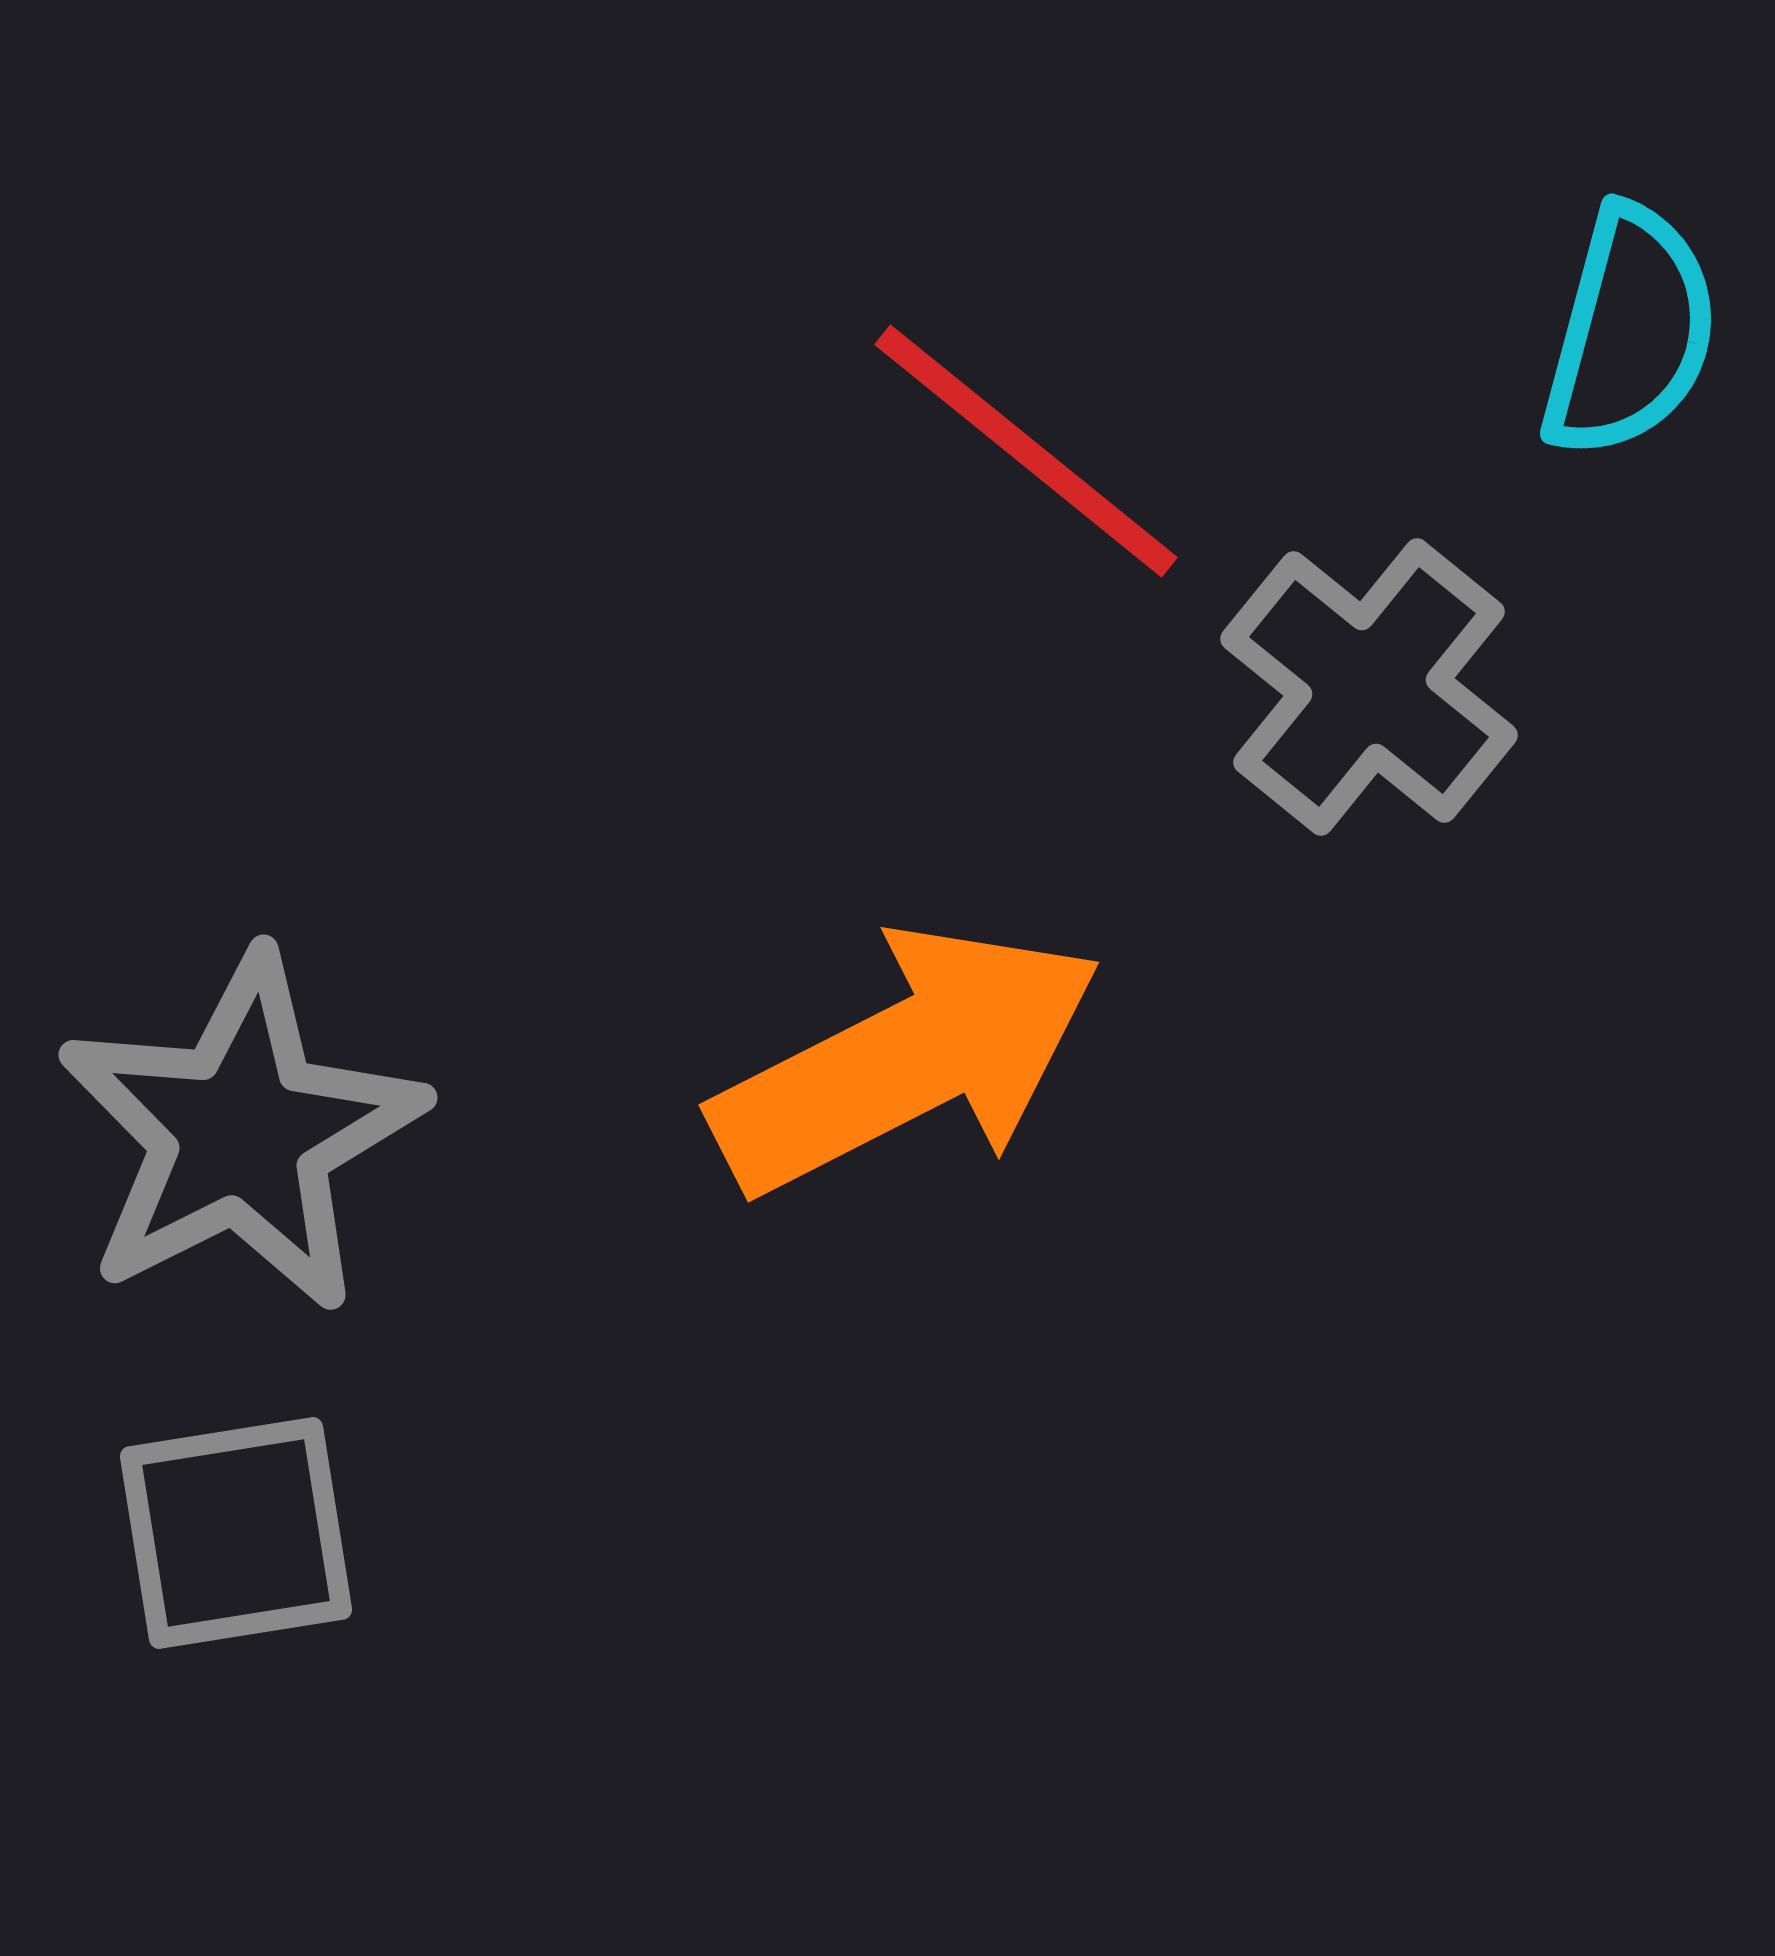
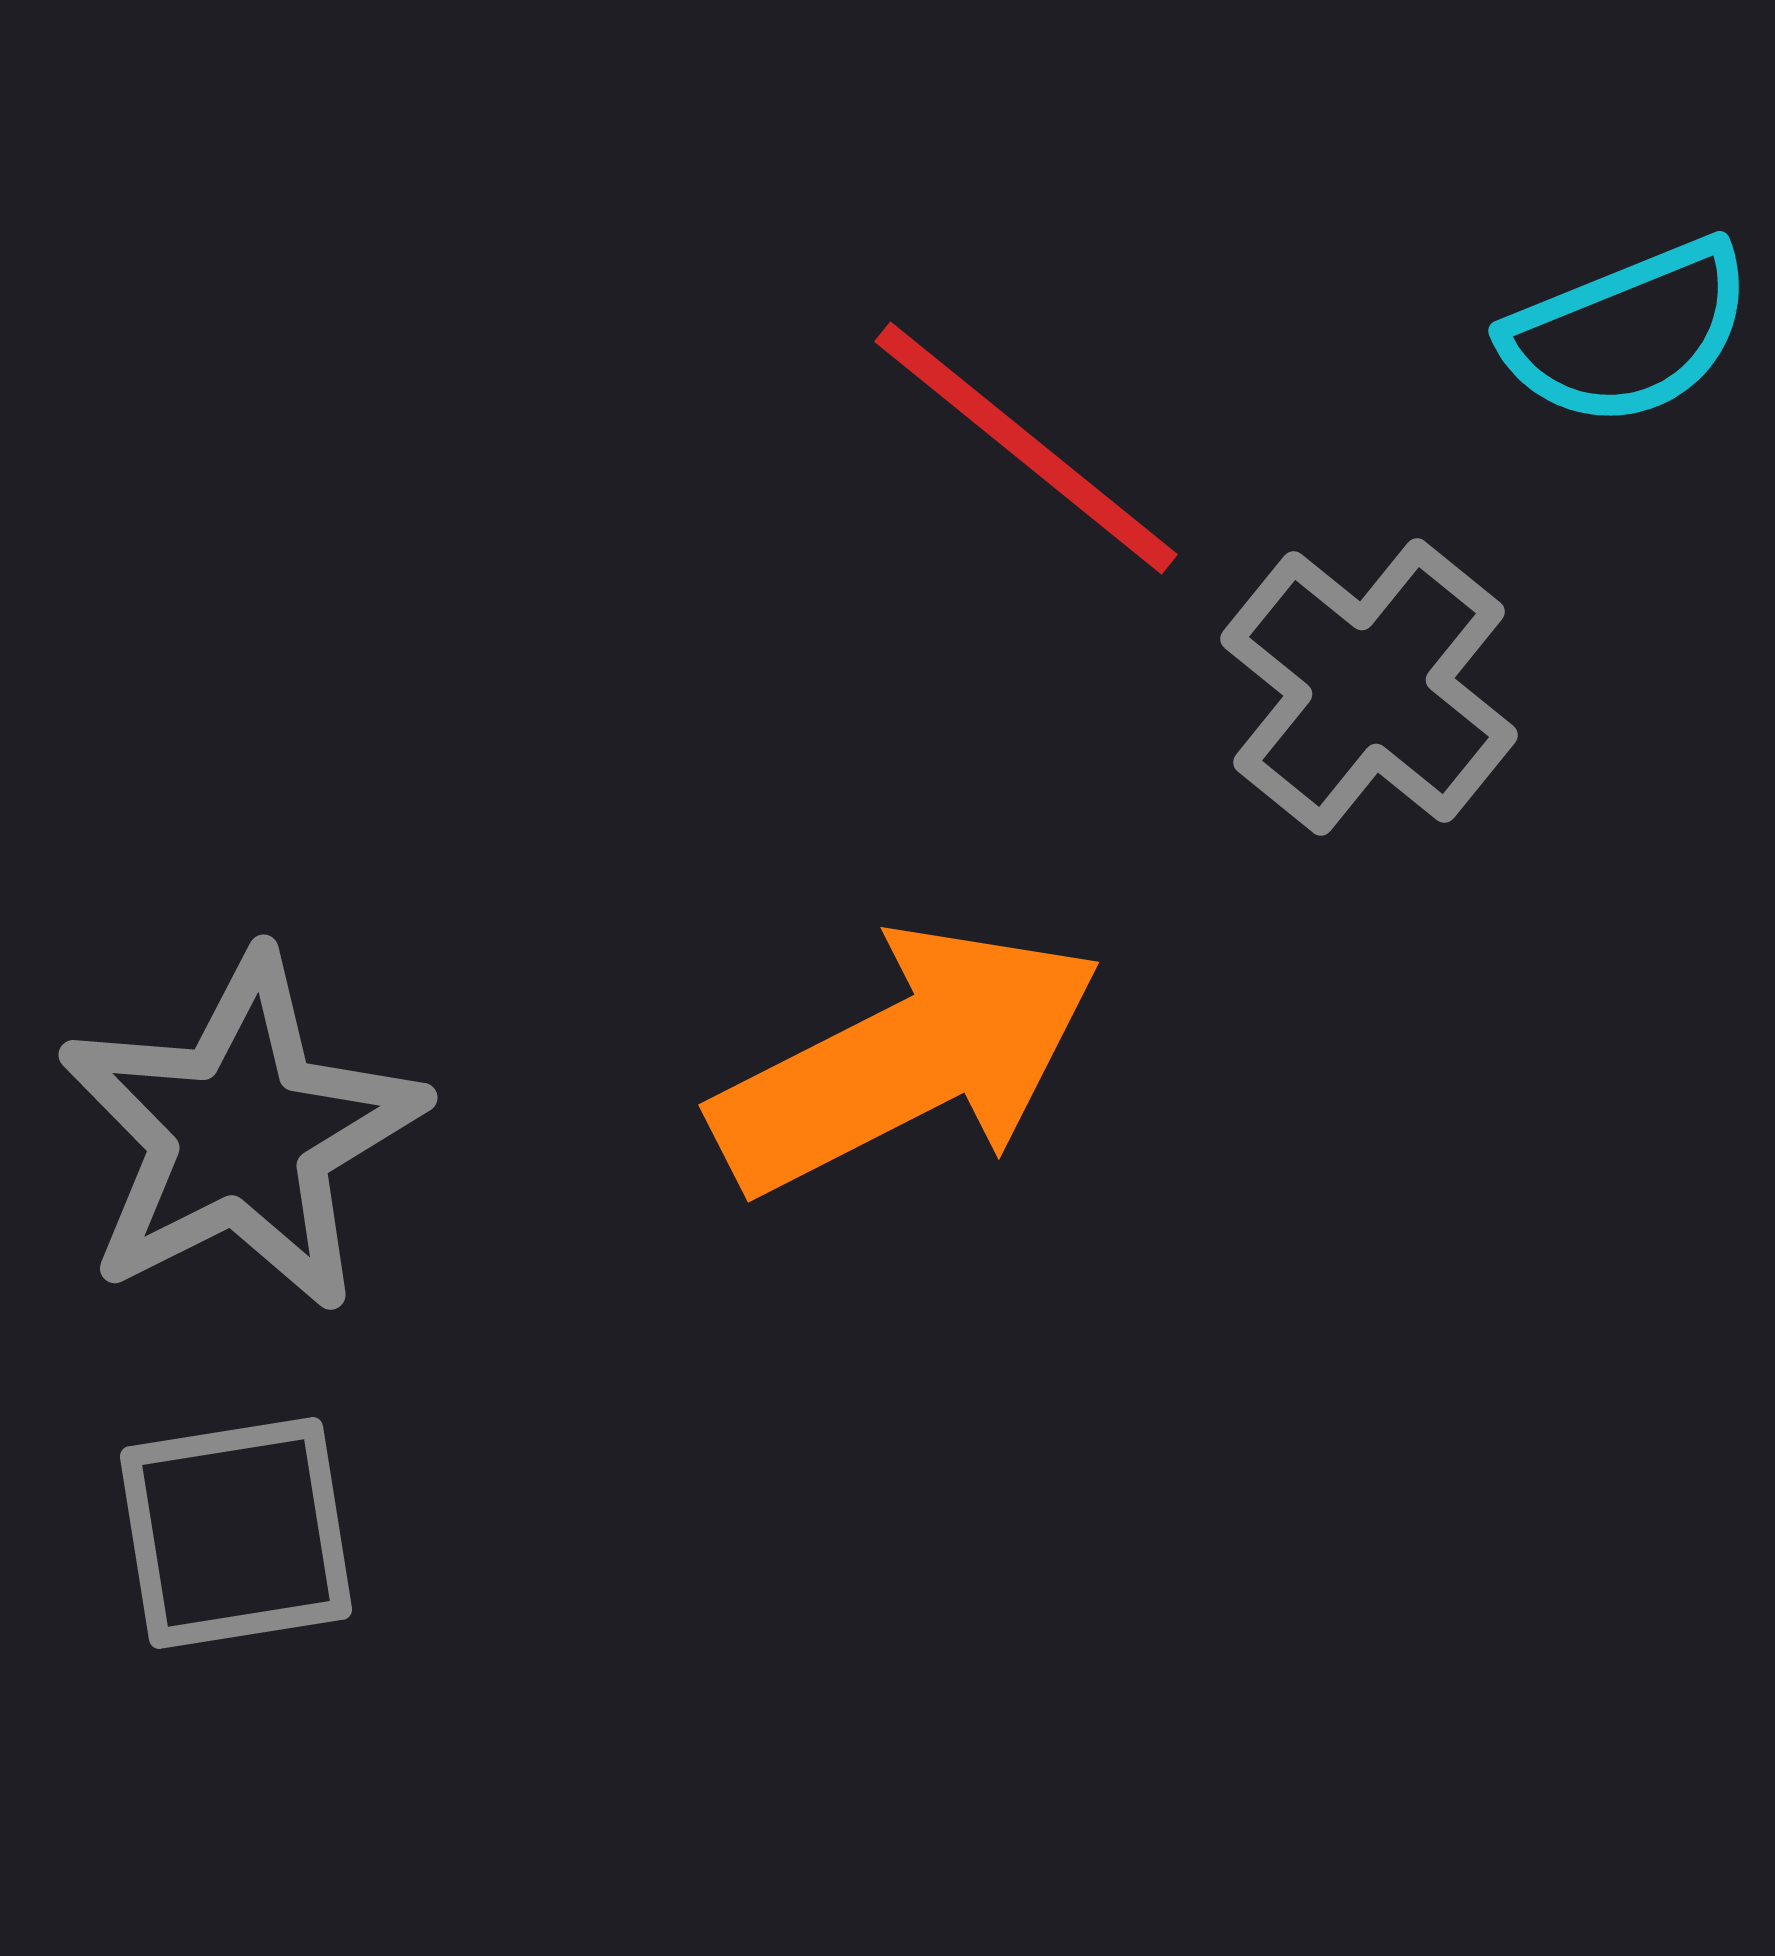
cyan semicircle: moved 2 px left, 1 px down; rotated 53 degrees clockwise
red line: moved 3 px up
